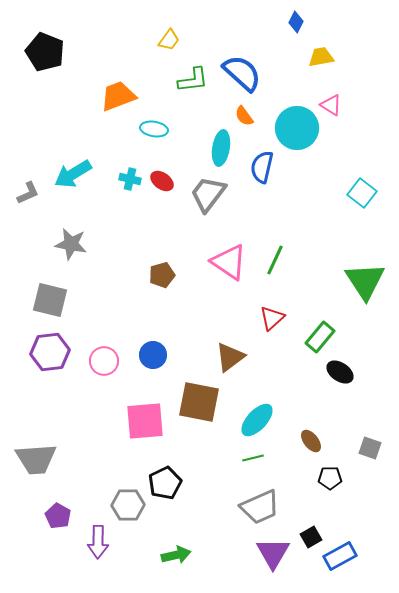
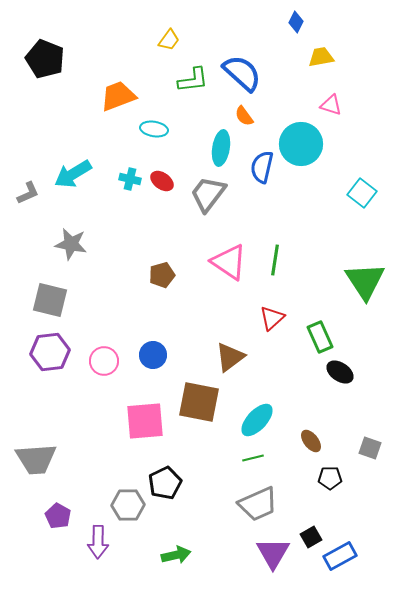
black pentagon at (45, 52): moved 7 px down
pink triangle at (331, 105): rotated 15 degrees counterclockwise
cyan circle at (297, 128): moved 4 px right, 16 px down
green line at (275, 260): rotated 16 degrees counterclockwise
green rectangle at (320, 337): rotated 64 degrees counterclockwise
gray trapezoid at (260, 507): moved 2 px left, 3 px up
